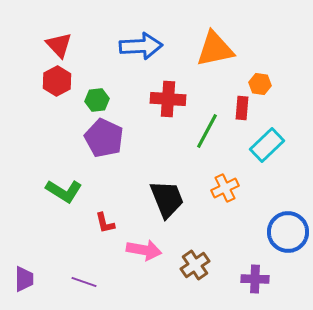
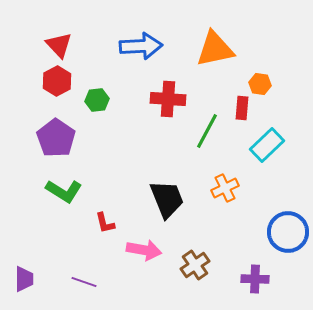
purple pentagon: moved 48 px left; rotated 9 degrees clockwise
